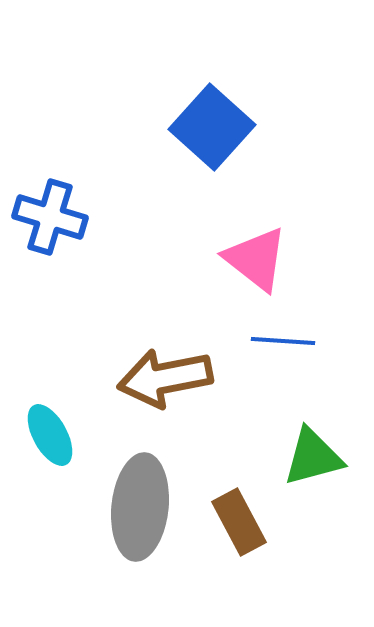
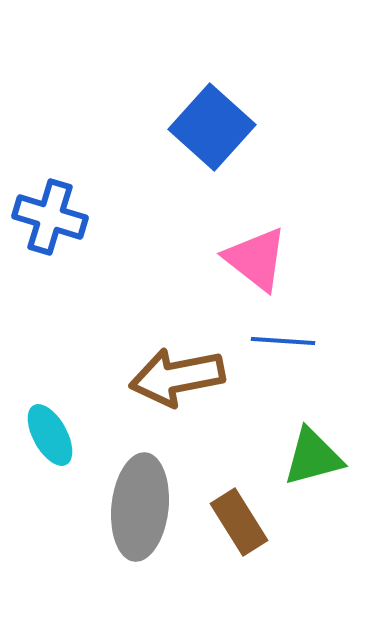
brown arrow: moved 12 px right, 1 px up
brown rectangle: rotated 4 degrees counterclockwise
